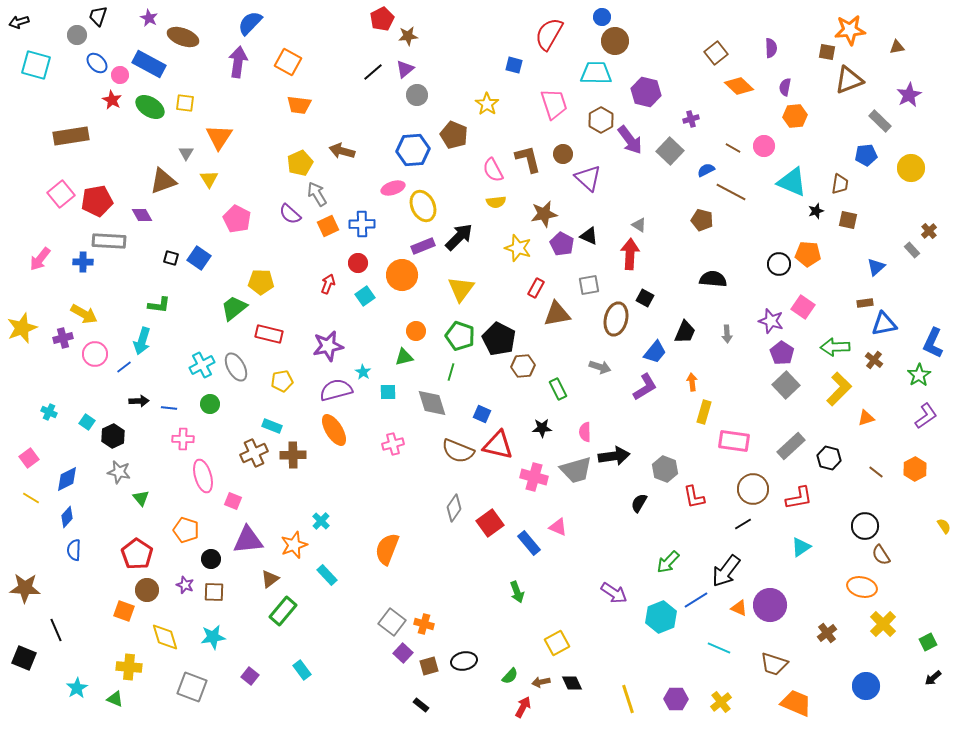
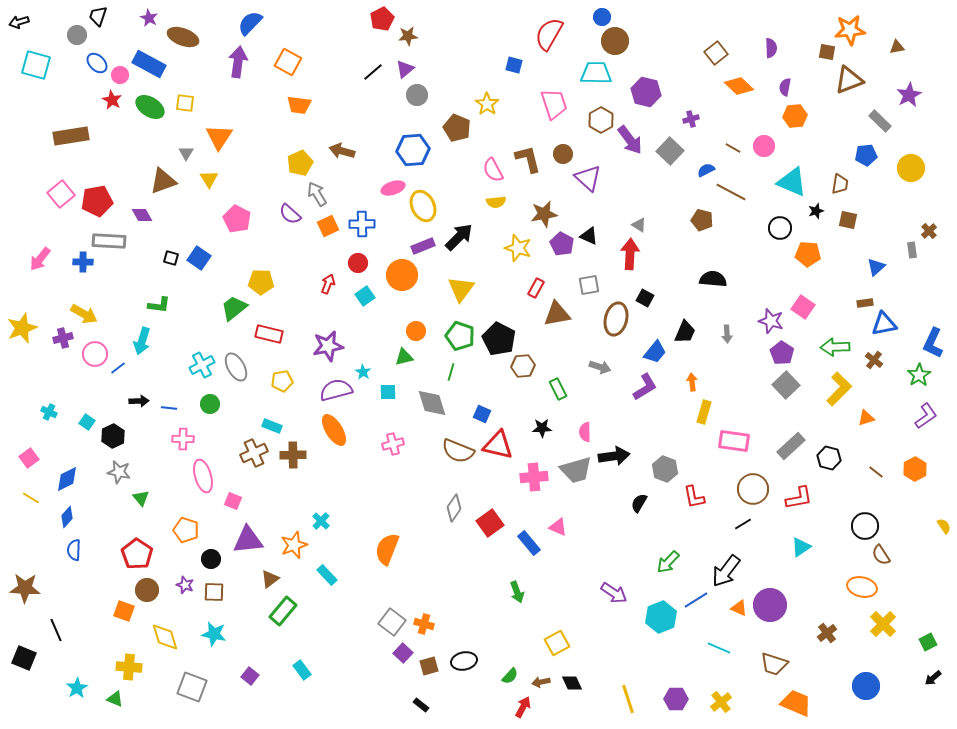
brown pentagon at (454, 135): moved 3 px right, 7 px up
gray rectangle at (912, 250): rotated 35 degrees clockwise
black circle at (779, 264): moved 1 px right, 36 px up
blue line at (124, 367): moved 6 px left, 1 px down
pink cross at (534, 477): rotated 20 degrees counterclockwise
cyan star at (213, 637): moved 1 px right, 3 px up; rotated 20 degrees clockwise
